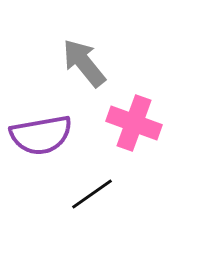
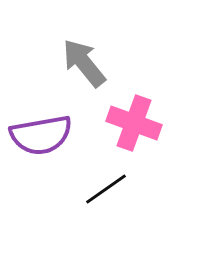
black line: moved 14 px right, 5 px up
